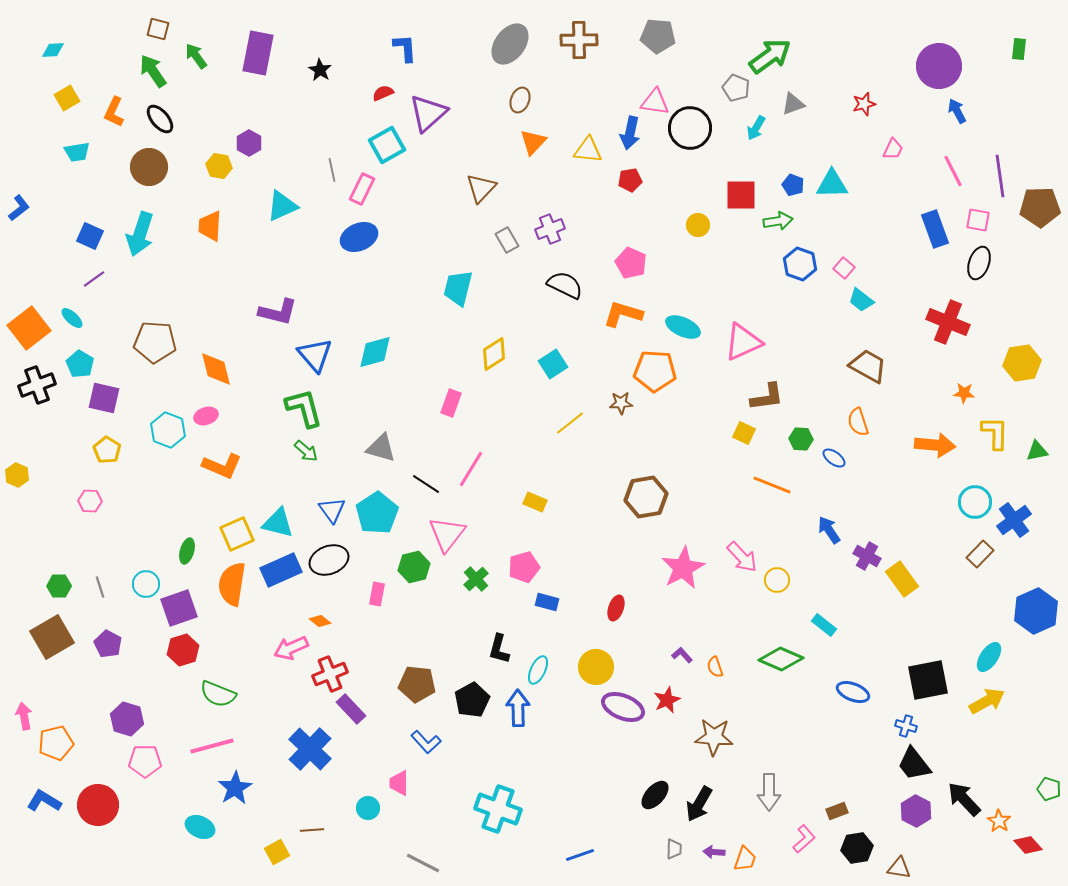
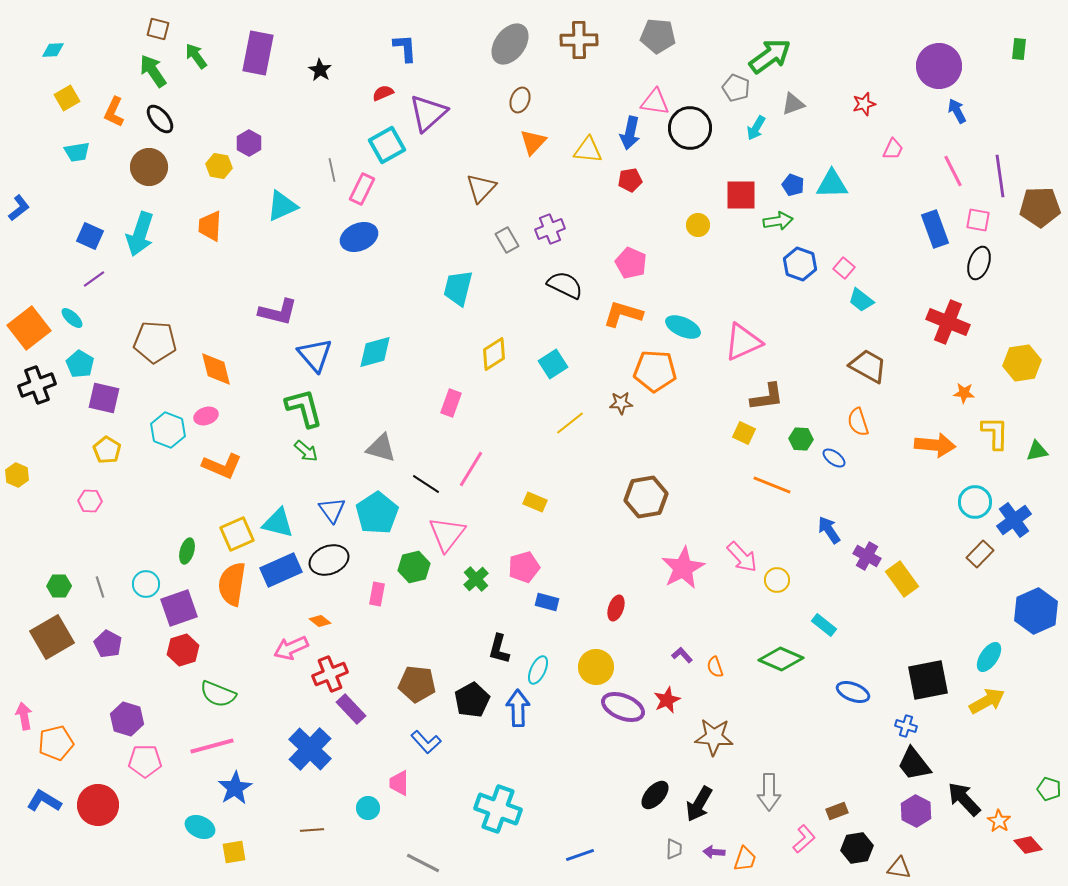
yellow square at (277, 852): moved 43 px left; rotated 20 degrees clockwise
